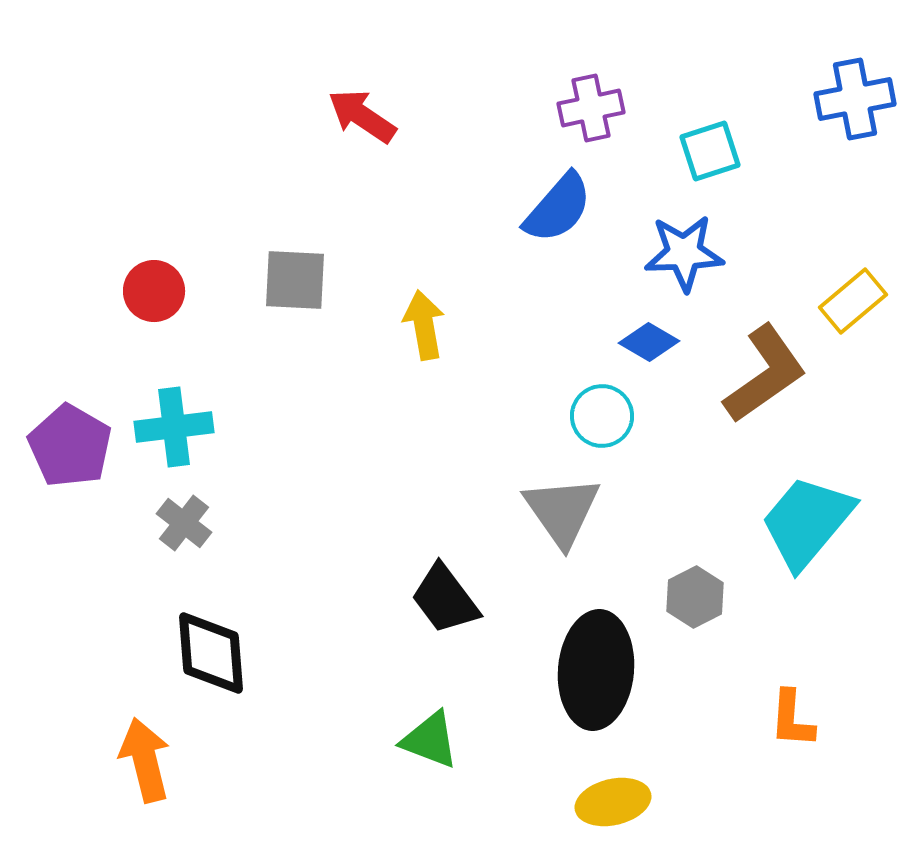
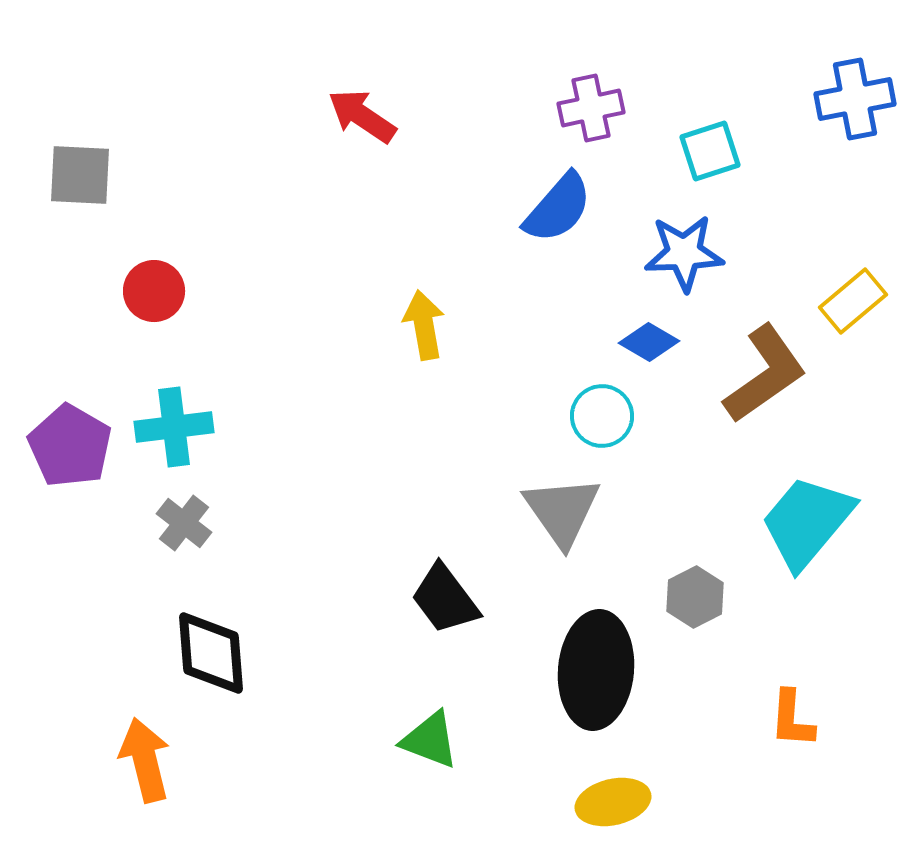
gray square: moved 215 px left, 105 px up
